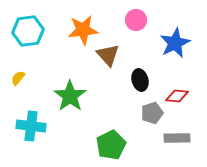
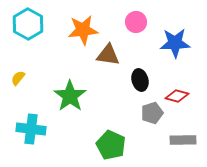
pink circle: moved 2 px down
cyan hexagon: moved 7 px up; rotated 24 degrees counterclockwise
blue star: rotated 24 degrees clockwise
brown triangle: rotated 40 degrees counterclockwise
red diamond: rotated 10 degrees clockwise
cyan cross: moved 3 px down
gray rectangle: moved 6 px right, 2 px down
green pentagon: rotated 20 degrees counterclockwise
